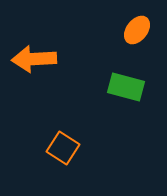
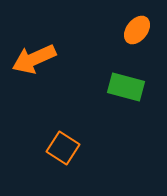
orange arrow: rotated 21 degrees counterclockwise
